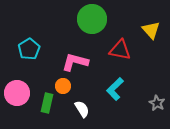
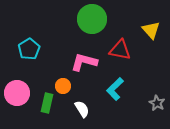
pink L-shape: moved 9 px right
